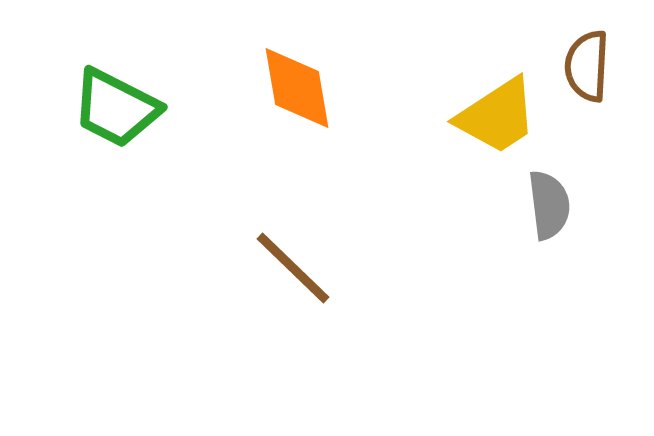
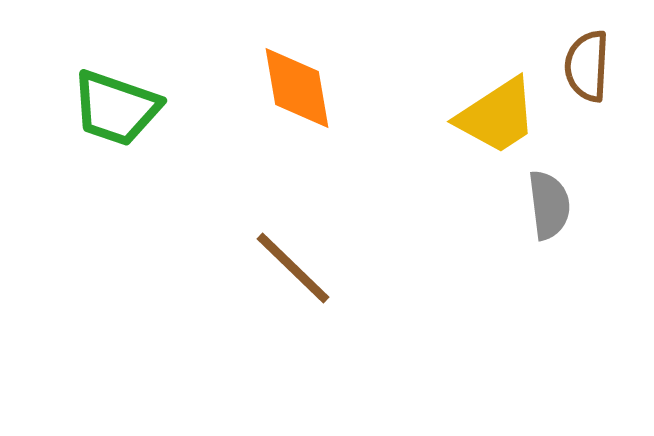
green trapezoid: rotated 8 degrees counterclockwise
